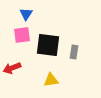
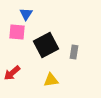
pink square: moved 5 px left, 3 px up; rotated 12 degrees clockwise
black square: moved 2 px left; rotated 35 degrees counterclockwise
red arrow: moved 5 px down; rotated 18 degrees counterclockwise
